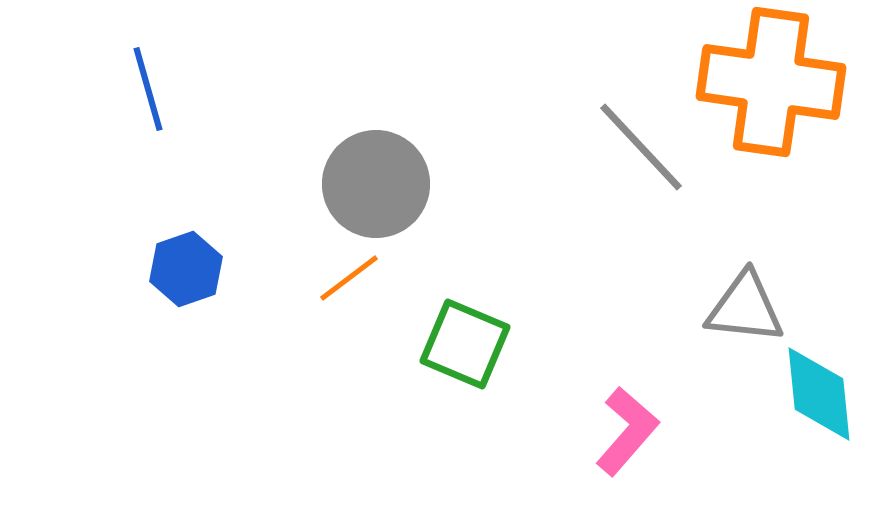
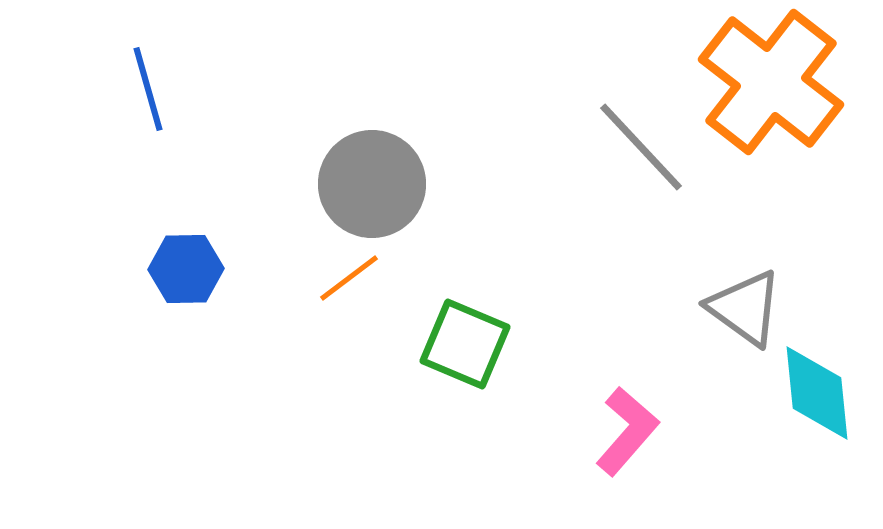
orange cross: rotated 30 degrees clockwise
gray circle: moved 4 px left
blue hexagon: rotated 18 degrees clockwise
gray triangle: rotated 30 degrees clockwise
cyan diamond: moved 2 px left, 1 px up
